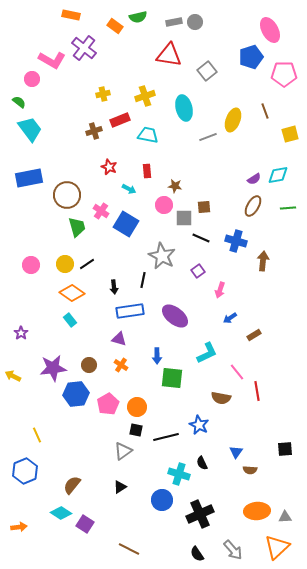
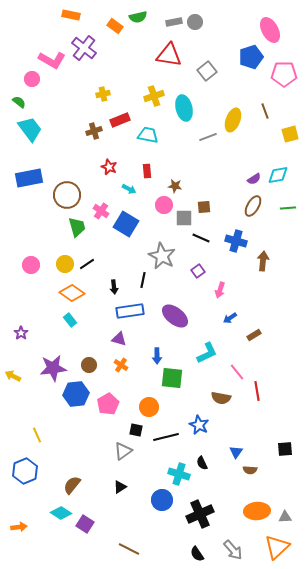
yellow cross at (145, 96): moved 9 px right
orange circle at (137, 407): moved 12 px right
